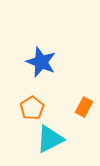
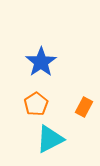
blue star: rotated 16 degrees clockwise
orange pentagon: moved 4 px right, 4 px up
